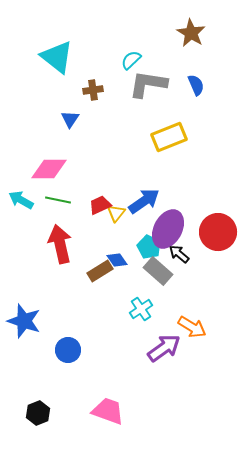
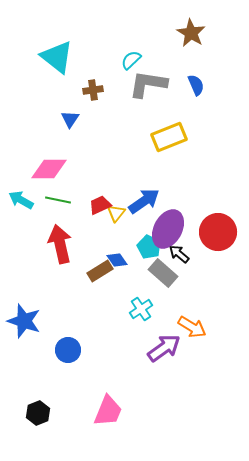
gray rectangle: moved 5 px right, 2 px down
pink trapezoid: rotated 92 degrees clockwise
